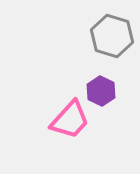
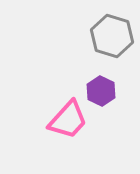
pink trapezoid: moved 2 px left
